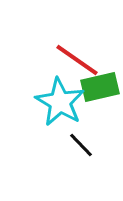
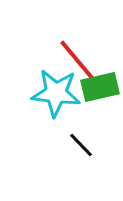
red line: rotated 15 degrees clockwise
cyan star: moved 4 px left, 9 px up; rotated 24 degrees counterclockwise
